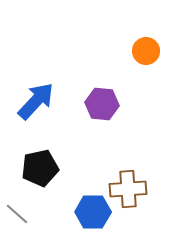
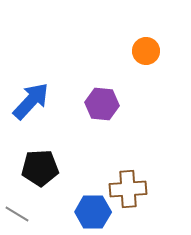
blue arrow: moved 5 px left
black pentagon: rotated 9 degrees clockwise
gray line: rotated 10 degrees counterclockwise
